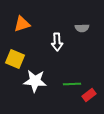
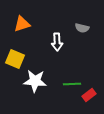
gray semicircle: rotated 16 degrees clockwise
